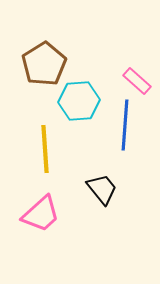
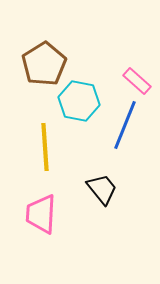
cyan hexagon: rotated 15 degrees clockwise
blue line: rotated 18 degrees clockwise
yellow line: moved 2 px up
pink trapezoid: rotated 135 degrees clockwise
